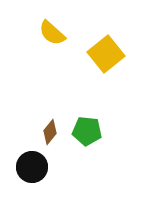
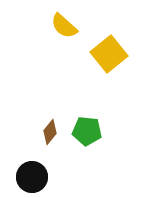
yellow semicircle: moved 12 px right, 7 px up
yellow square: moved 3 px right
black circle: moved 10 px down
